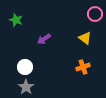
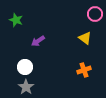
purple arrow: moved 6 px left, 2 px down
orange cross: moved 1 px right, 3 px down
